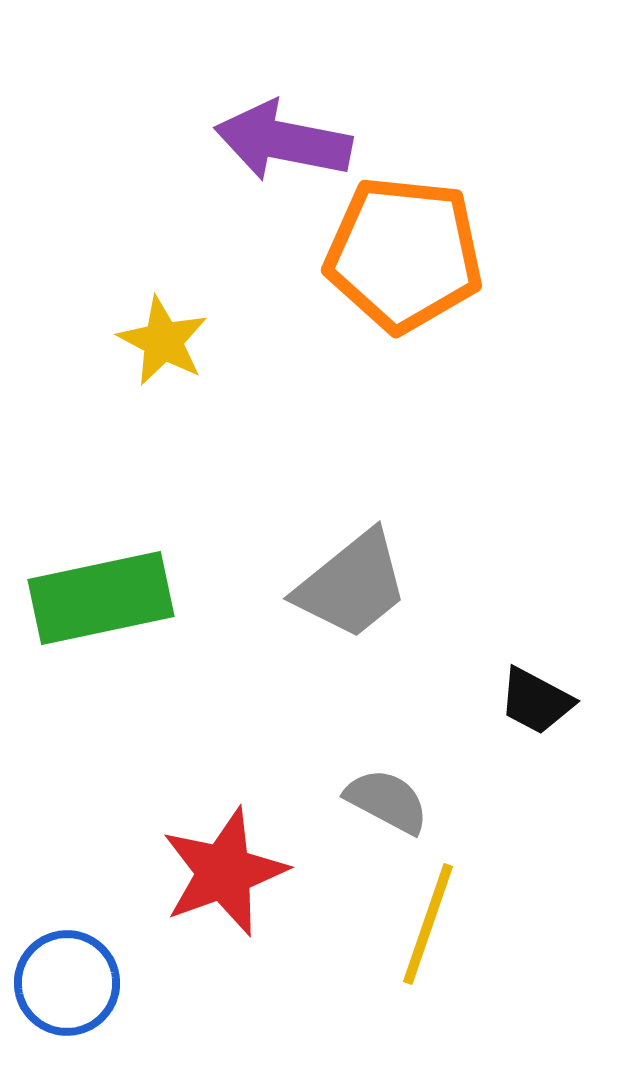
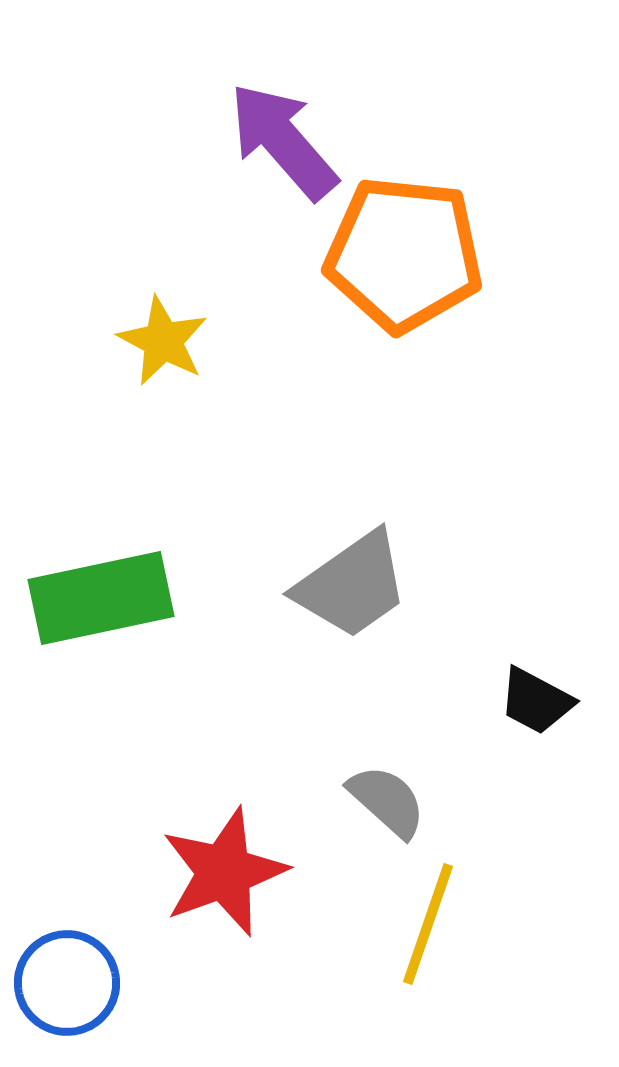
purple arrow: rotated 38 degrees clockwise
gray trapezoid: rotated 4 degrees clockwise
gray semicircle: rotated 14 degrees clockwise
